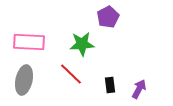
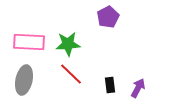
green star: moved 14 px left
purple arrow: moved 1 px left, 1 px up
